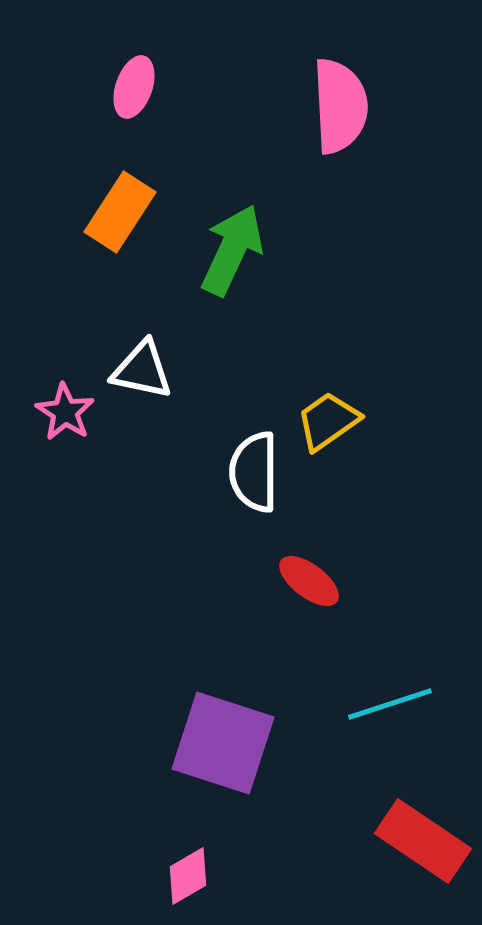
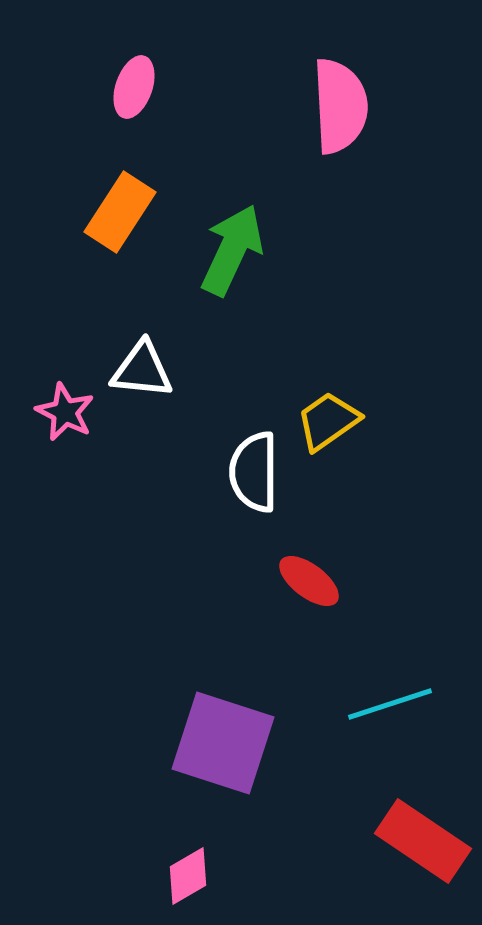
white triangle: rotated 6 degrees counterclockwise
pink star: rotated 6 degrees counterclockwise
